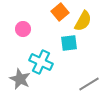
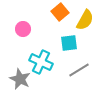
yellow semicircle: moved 2 px right, 1 px up
gray line: moved 10 px left, 14 px up
